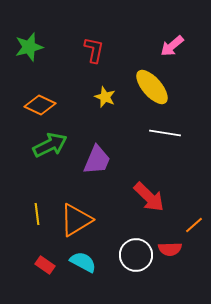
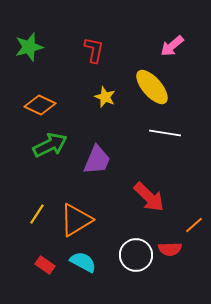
yellow line: rotated 40 degrees clockwise
